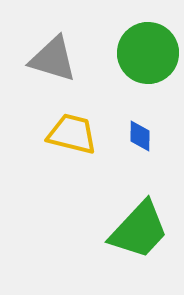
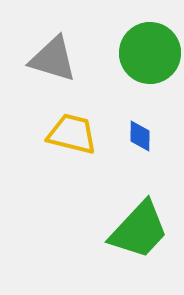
green circle: moved 2 px right
